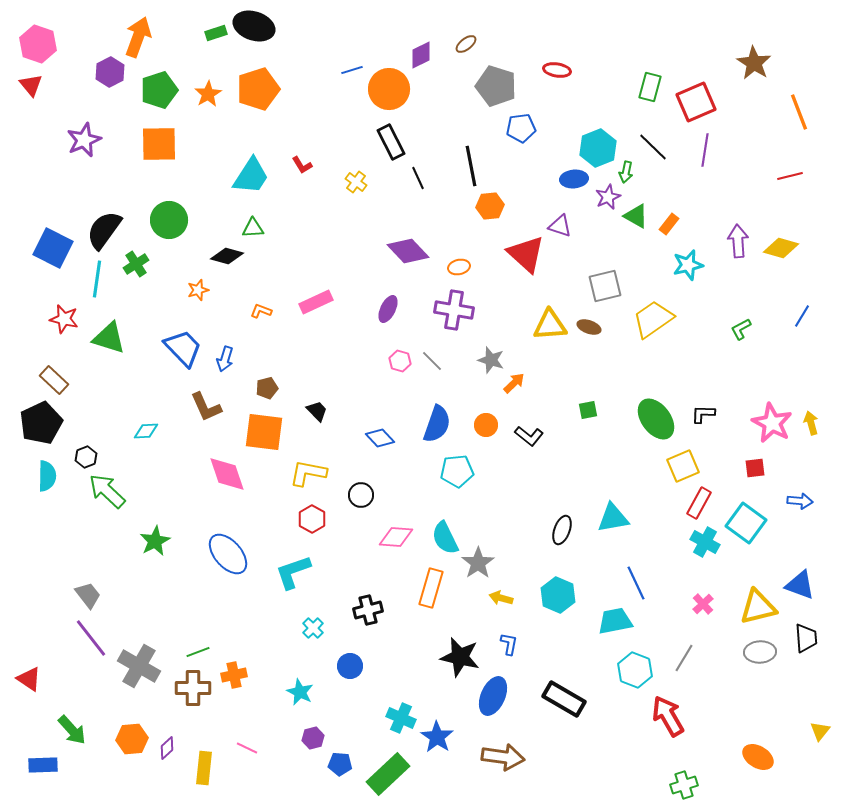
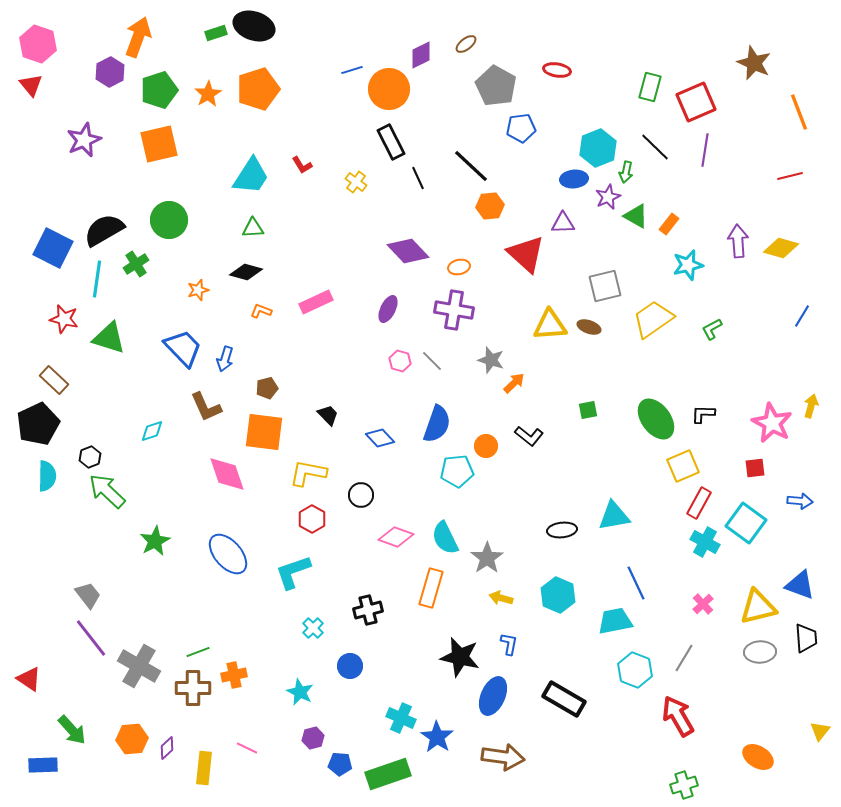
brown star at (754, 63): rotated 8 degrees counterclockwise
gray pentagon at (496, 86): rotated 12 degrees clockwise
orange square at (159, 144): rotated 12 degrees counterclockwise
black line at (653, 147): moved 2 px right
black line at (471, 166): rotated 36 degrees counterclockwise
purple triangle at (560, 226): moved 3 px right, 3 px up; rotated 20 degrees counterclockwise
black semicircle at (104, 230): rotated 24 degrees clockwise
black diamond at (227, 256): moved 19 px right, 16 px down
green L-shape at (741, 329): moved 29 px left
black trapezoid at (317, 411): moved 11 px right, 4 px down
black pentagon at (41, 423): moved 3 px left, 1 px down
yellow arrow at (811, 423): moved 17 px up; rotated 30 degrees clockwise
orange circle at (486, 425): moved 21 px down
cyan diamond at (146, 431): moved 6 px right; rotated 15 degrees counterclockwise
black hexagon at (86, 457): moved 4 px right
cyan triangle at (613, 518): moved 1 px right, 2 px up
black ellipse at (562, 530): rotated 64 degrees clockwise
pink diamond at (396, 537): rotated 16 degrees clockwise
gray star at (478, 563): moved 9 px right, 5 px up
red arrow at (668, 716): moved 10 px right
green rectangle at (388, 774): rotated 24 degrees clockwise
